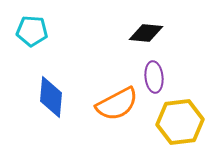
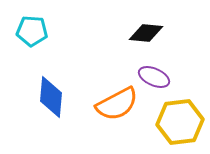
purple ellipse: rotated 60 degrees counterclockwise
